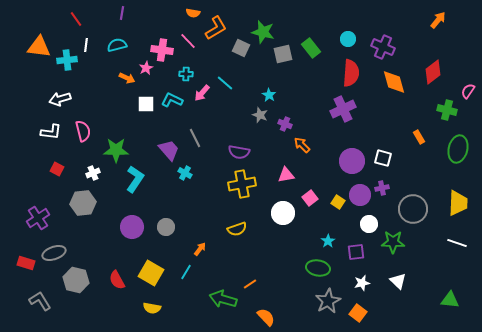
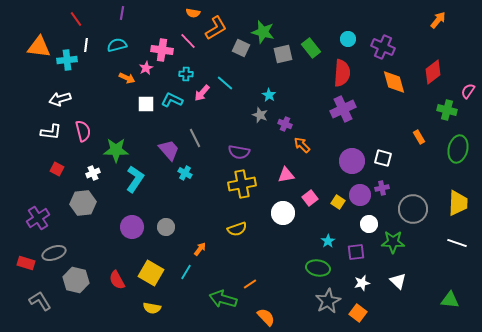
red semicircle at (351, 73): moved 9 px left
